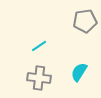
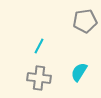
cyan line: rotated 28 degrees counterclockwise
